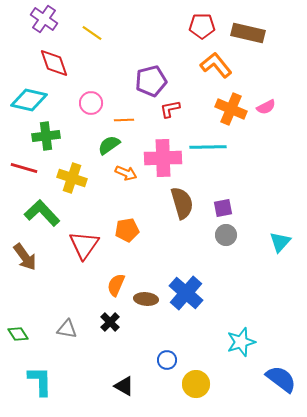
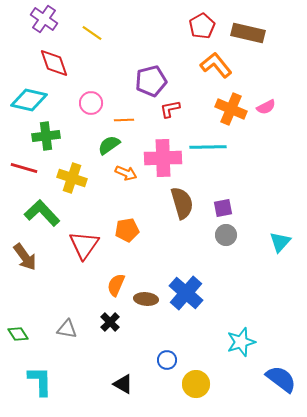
red pentagon: rotated 30 degrees counterclockwise
black triangle: moved 1 px left, 2 px up
